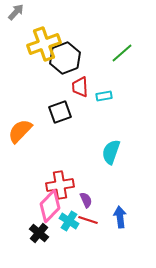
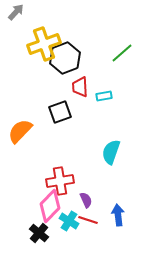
red cross: moved 4 px up
blue arrow: moved 2 px left, 2 px up
